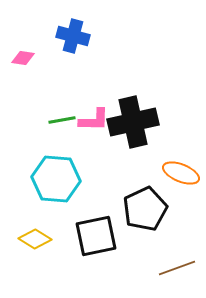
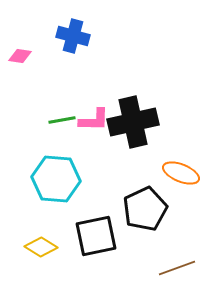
pink diamond: moved 3 px left, 2 px up
yellow diamond: moved 6 px right, 8 px down
